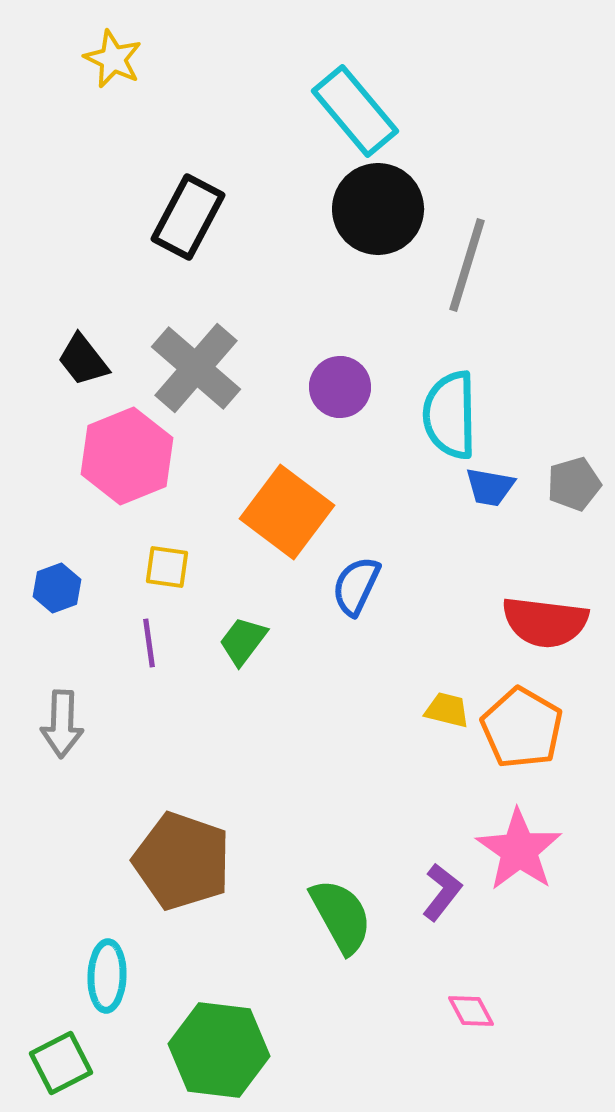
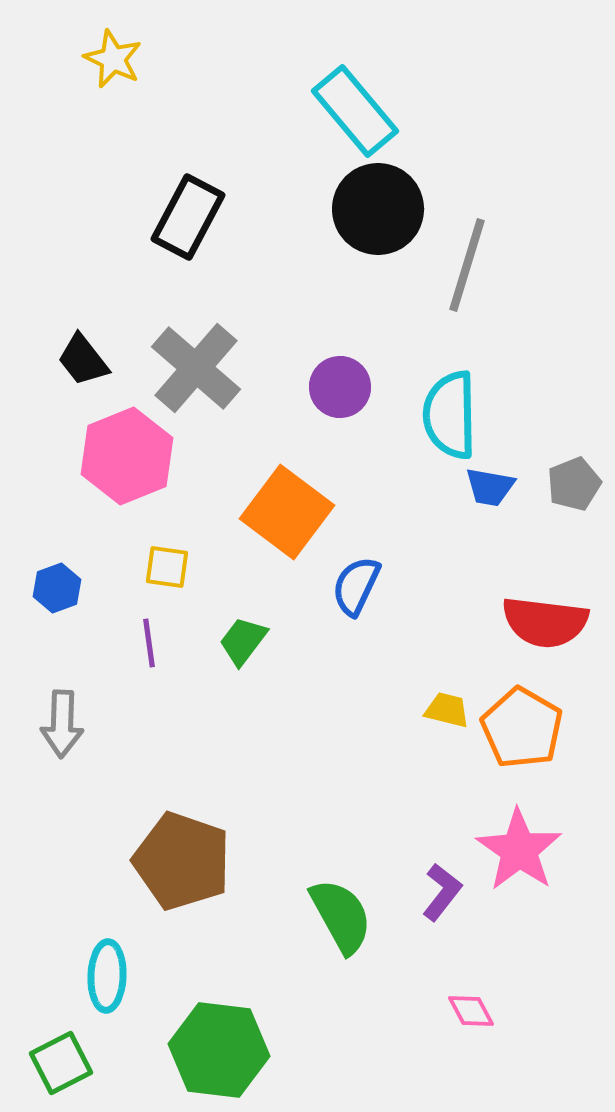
gray pentagon: rotated 6 degrees counterclockwise
